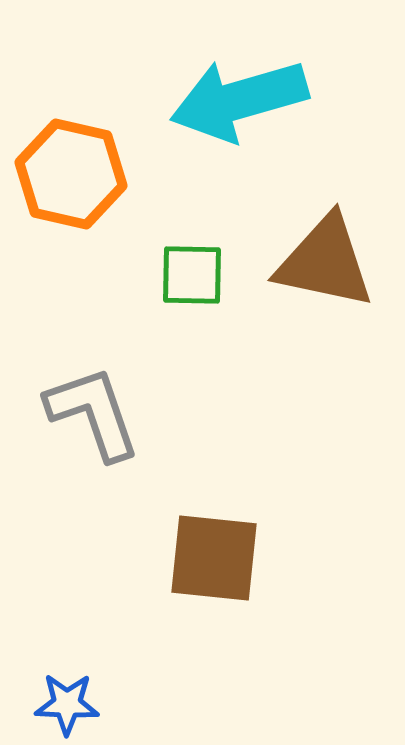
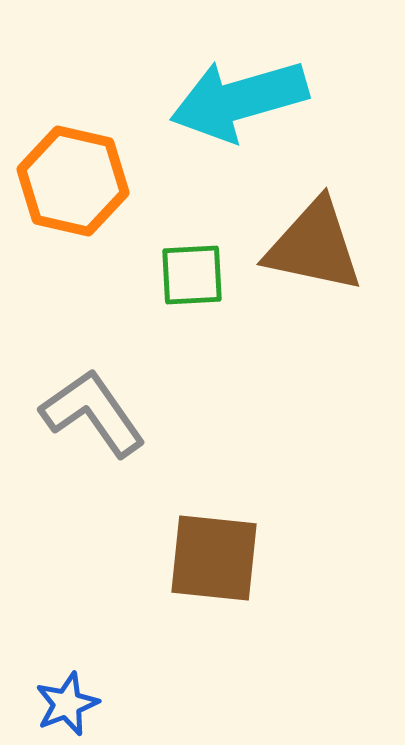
orange hexagon: moved 2 px right, 7 px down
brown triangle: moved 11 px left, 16 px up
green square: rotated 4 degrees counterclockwise
gray L-shape: rotated 16 degrees counterclockwise
blue star: rotated 24 degrees counterclockwise
